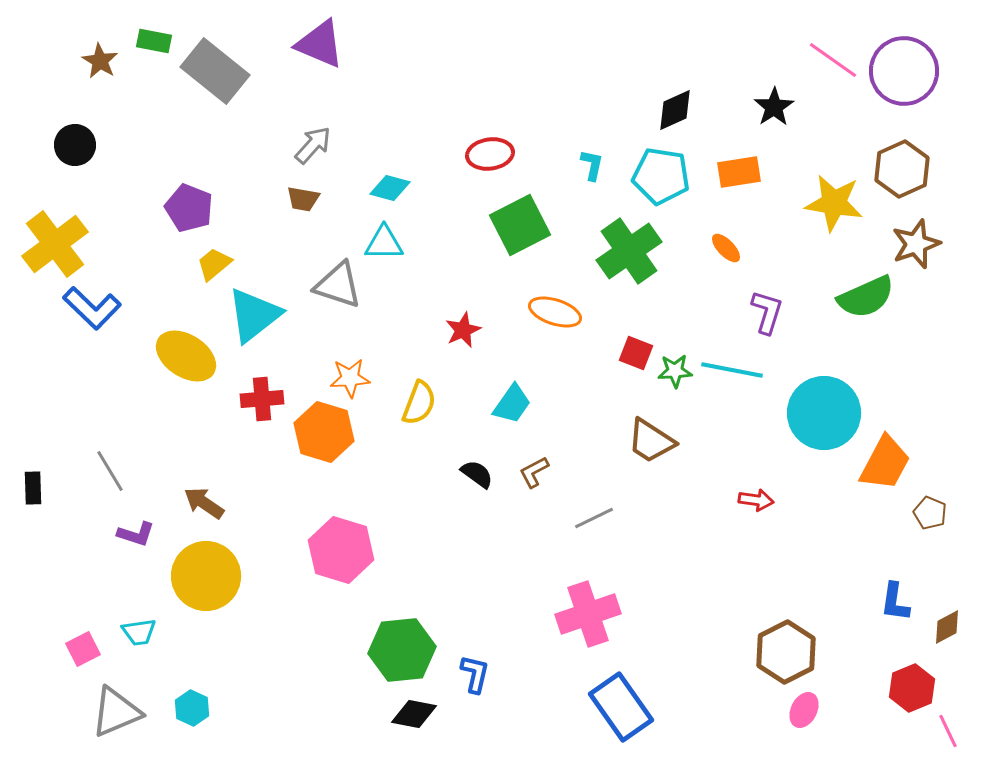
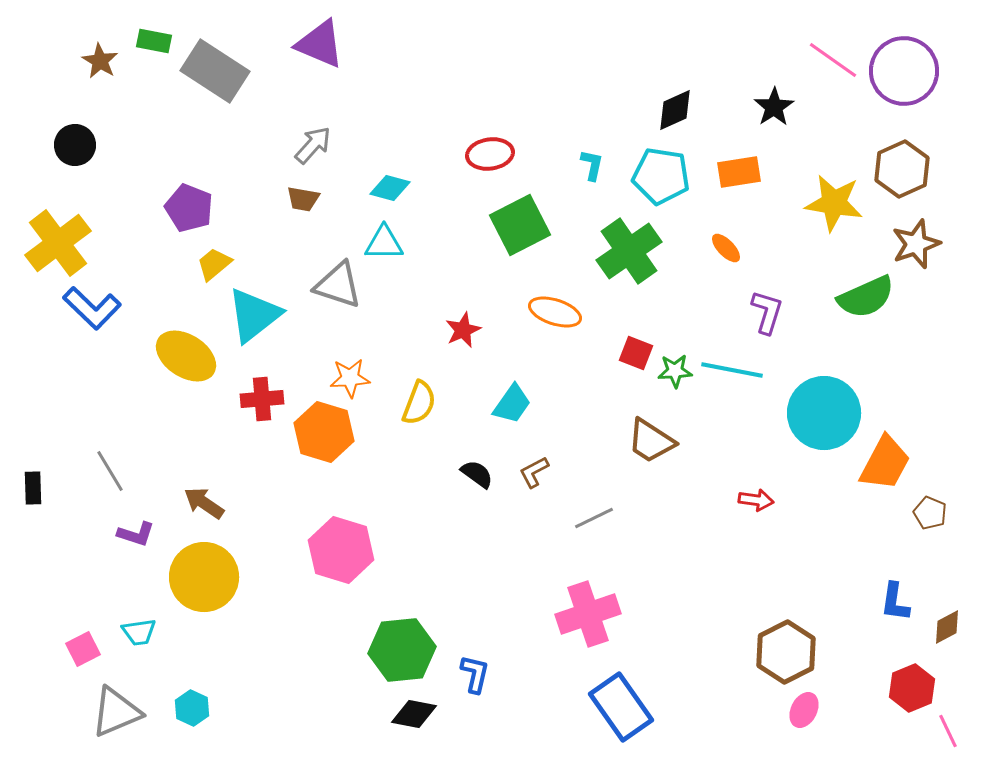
gray rectangle at (215, 71): rotated 6 degrees counterclockwise
yellow cross at (55, 244): moved 3 px right, 1 px up
yellow circle at (206, 576): moved 2 px left, 1 px down
